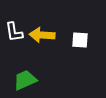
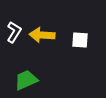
white L-shape: rotated 140 degrees counterclockwise
green trapezoid: moved 1 px right
